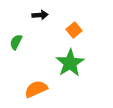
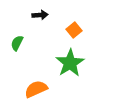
green semicircle: moved 1 px right, 1 px down
